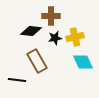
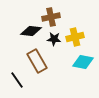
brown cross: moved 1 px down; rotated 12 degrees counterclockwise
black star: moved 1 px left, 1 px down; rotated 16 degrees clockwise
cyan diamond: rotated 55 degrees counterclockwise
black line: rotated 48 degrees clockwise
